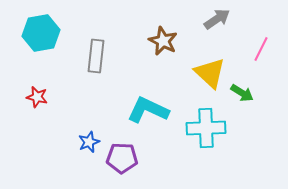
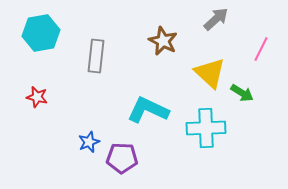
gray arrow: moved 1 px left; rotated 8 degrees counterclockwise
